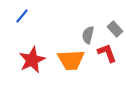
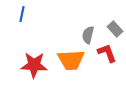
blue line: moved 2 px up; rotated 28 degrees counterclockwise
red star: moved 2 px right, 5 px down; rotated 28 degrees clockwise
